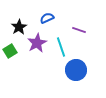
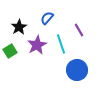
blue semicircle: rotated 24 degrees counterclockwise
purple line: rotated 40 degrees clockwise
purple star: moved 2 px down
cyan line: moved 3 px up
blue circle: moved 1 px right
